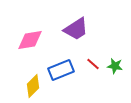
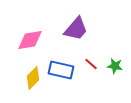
purple trapezoid: rotated 16 degrees counterclockwise
red line: moved 2 px left
blue rectangle: rotated 35 degrees clockwise
yellow diamond: moved 8 px up
